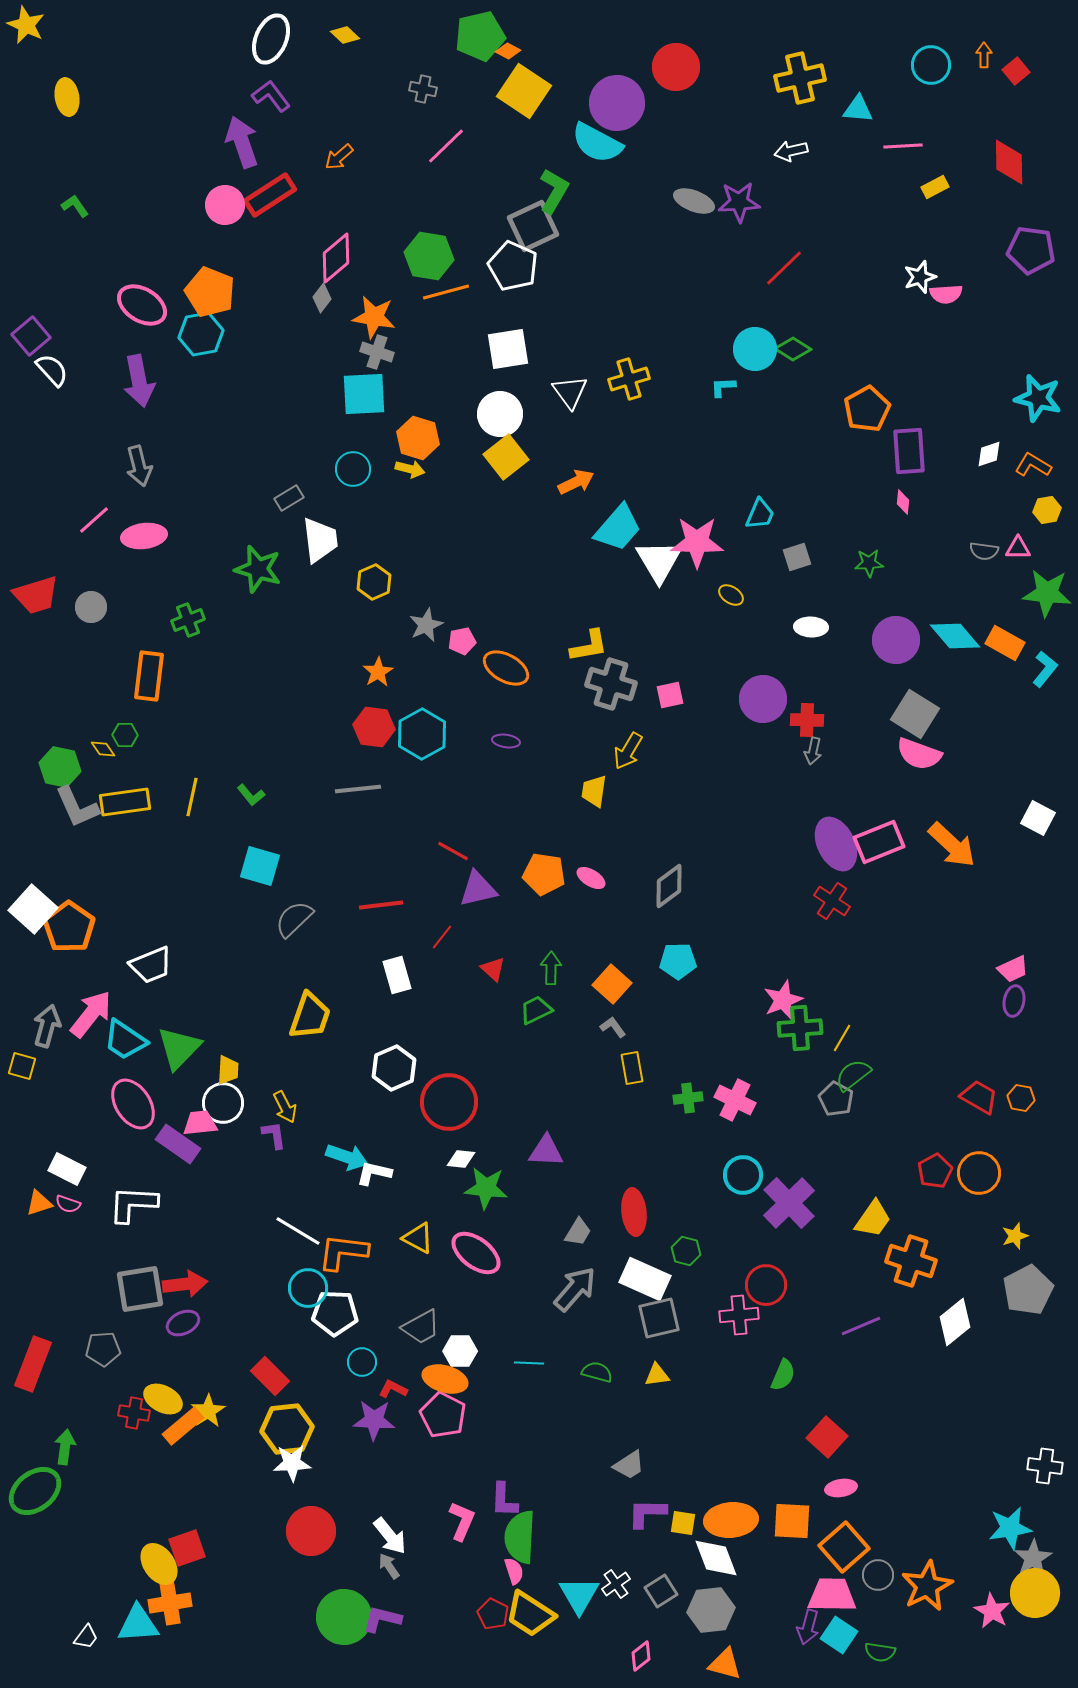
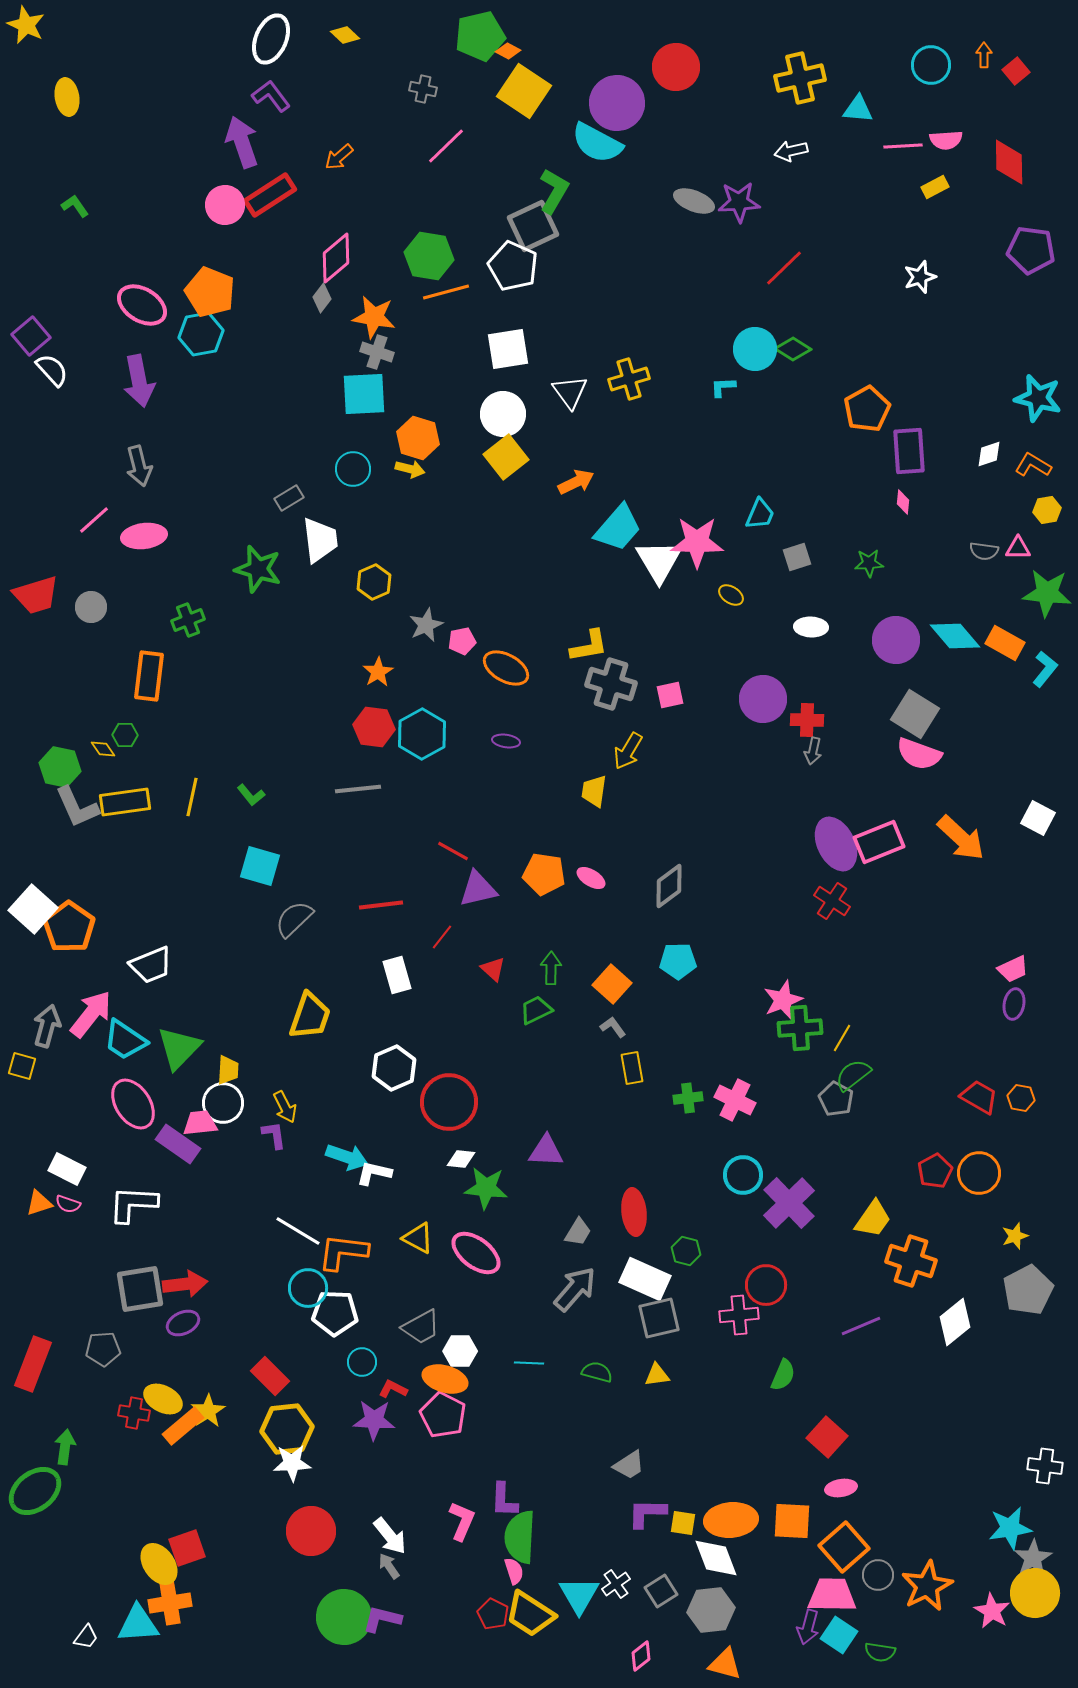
pink semicircle at (946, 294): moved 154 px up
white circle at (500, 414): moved 3 px right
orange arrow at (952, 845): moved 9 px right, 7 px up
purple ellipse at (1014, 1001): moved 3 px down
